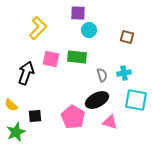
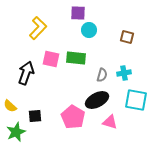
green rectangle: moved 1 px left, 1 px down
gray semicircle: rotated 32 degrees clockwise
yellow semicircle: moved 1 px left, 1 px down
